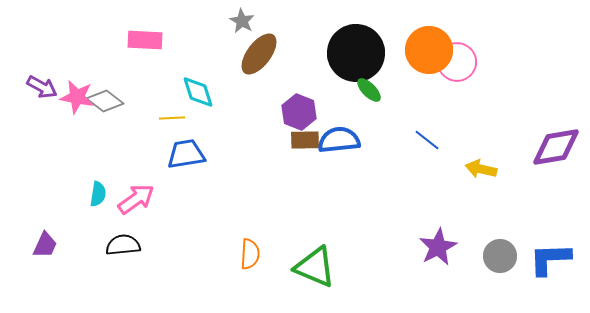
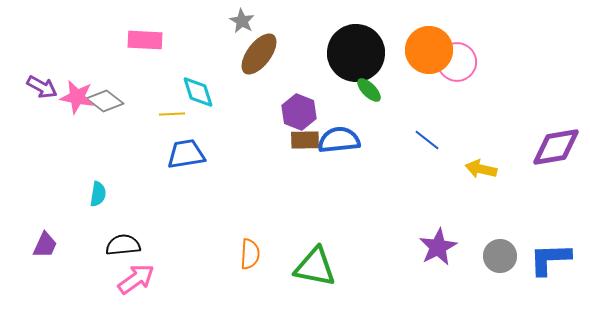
yellow line: moved 4 px up
pink arrow: moved 80 px down
green triangle: rotated 12 degrees counterclockwise
